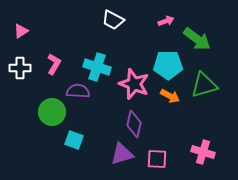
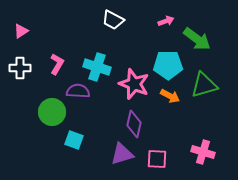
pink L-shape: moved 3 px right
